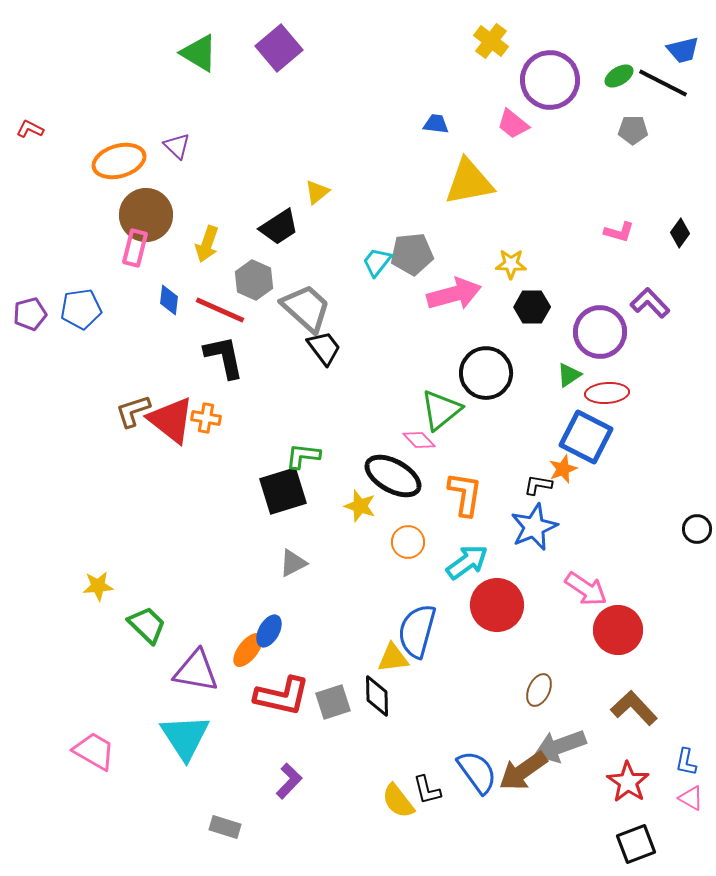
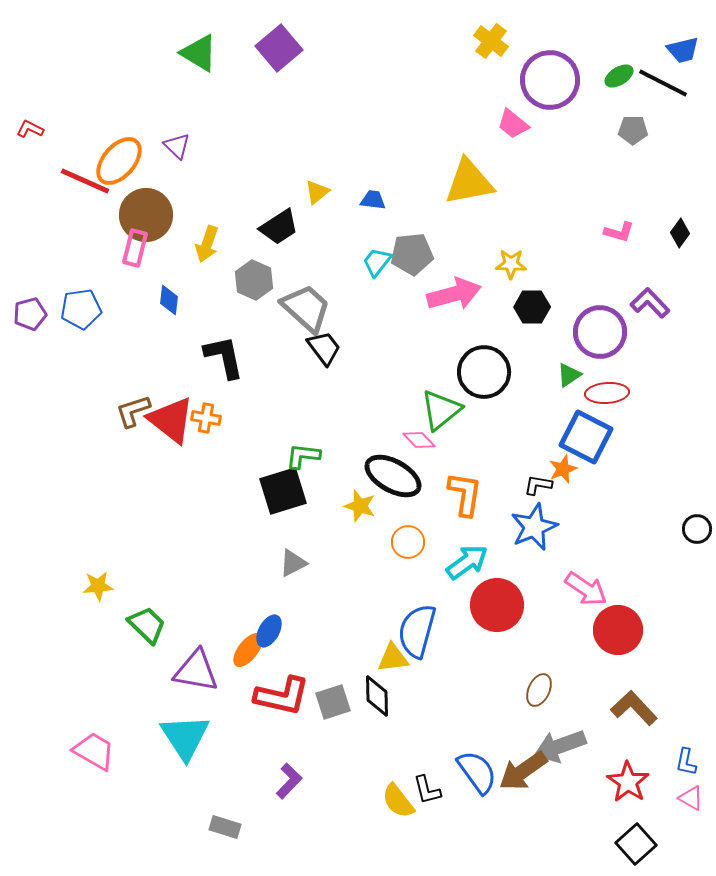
blue trapezoid at (436, 124): moved 63 px left, 76 px down
orange ellipse at (119, 161): rotated 33 degrees counterclockwise
red line at (220, 310): moved 135 px left, 129 px up
black circle at (486, 373): moved 2 px left, 1 px up
black square at (636, 844): rotated 21 degrees counterclockwise
